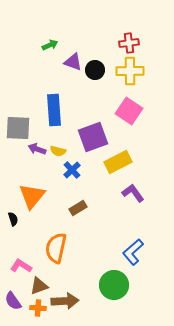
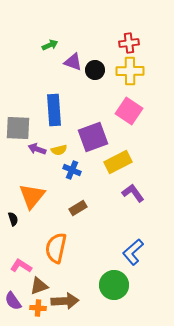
yellow semicircle: moved 1 px right, 1 px up; rotated 28 degrees counterclockwise
blue cross: rotated 24 degrees counterclockwise
